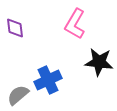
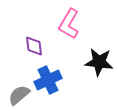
pink L-shape: moved 6 px left
purple diamond: moved 19 px right, 18 px down
gray semicircle: moved 1 px right
